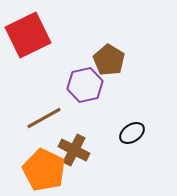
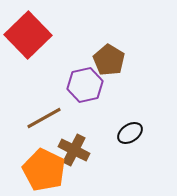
red square: rotated 18 degrees counterclockwise
black ellipse: moved 2 px left
